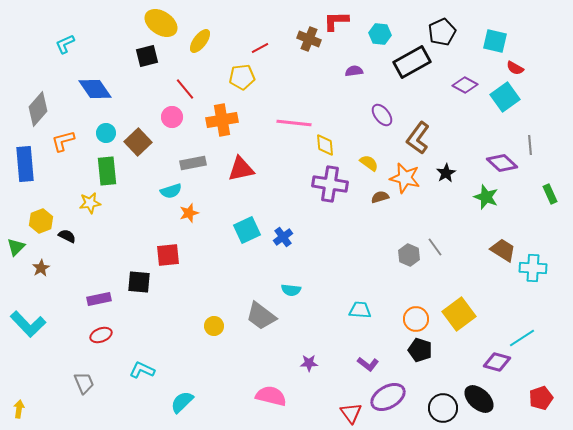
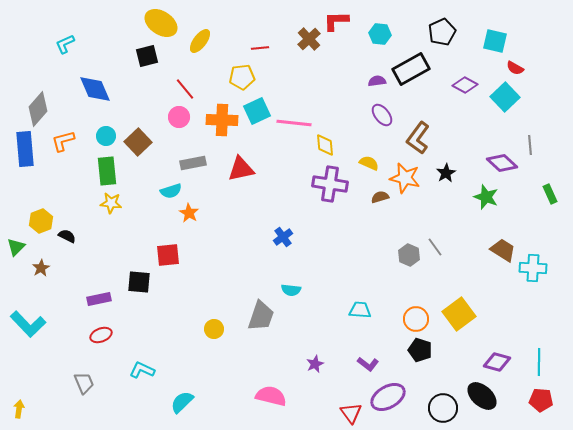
brown cross at (309, 39): rotated 25 degrees clockwise
red line at (260, 48): rotated 24 degrees clockwise
black rectangle at (412, 62): moved 1 px left, 7 px down
purple semicircle at (354, 71): moved 23 px right, 10 px down
blue diamond at (95, 89): rotated 12 degrees clockwise
cyan square at (505, 97): rotated 8 degrees counterclockwise
pink circle at (172, 117): moved 7 px right
orange cross at (222, 120): rotated 12 degrees clockwise
cyan circle at (106, 133): moved 3 px down
yellow semicircle at (369, 163): rotated 12 degrees counterclockwise
blue rectangle at (25, 164): moved 15 px up
yellow star at (90, 203): moved 21 px right; rotated 15 degrees clockwise
orange star at (189, 213): rotated 24 degrees counterclockwise
cyan square at (247, 230): moved 10 px right, 119 px up
gray trapezoid at (261, 316): rotated 108 degrees counterclockwise
yellow circle at (214, 326): moved 3 px down
cyan line at (522, 338): moved 17 px right, 24 px down; rotated 56 degrees counterclockwise
purple star at (309, 363): moved 6 px right, 1 px down; rotated 24 degrees counterclockwise
red pentagon at (541, 398): moved 2 px down; rotated 25 degrees clockwise
black ellipse at (479, 399): moved 3 px right, 3 px up
